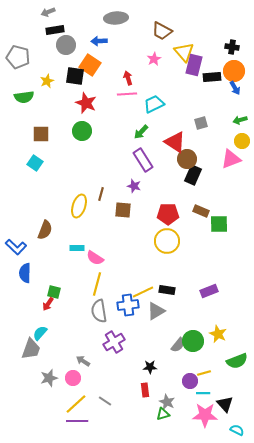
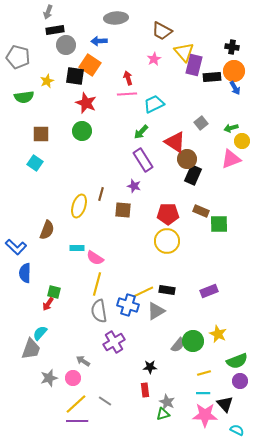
gray arrow at (48, 12): rotated 48 degrees counterclockwise
green arrow at (240, 120): moved 9 px left, 8 px down
gray square at (201, 123): rotated 24 degrees counterclockwise
brown semicircle at (45, 230): moved 2 px right
blue cross at (128, 305): rotated 25 degrees clockwise
purple circle at (190, 381): moved 50 px right
